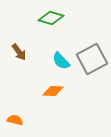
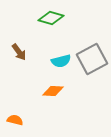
cyan semicircle: rotated 60 degrees counterclockwise
